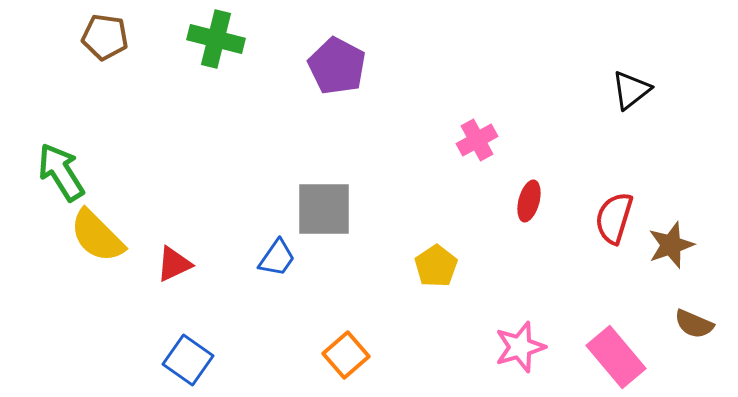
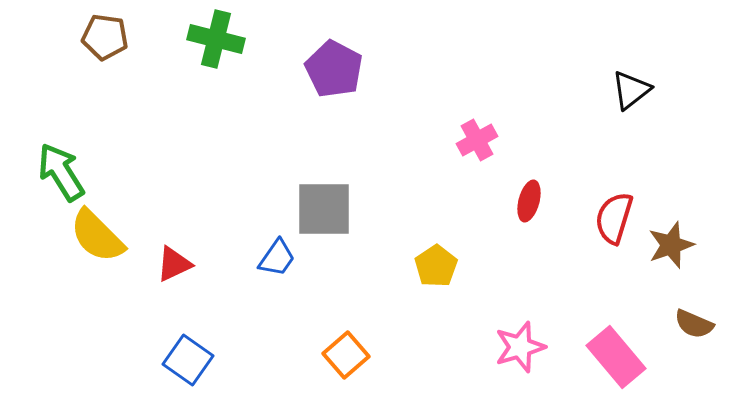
purple pentagon: moved 3 px left, 3 px down
